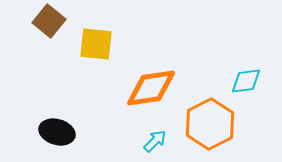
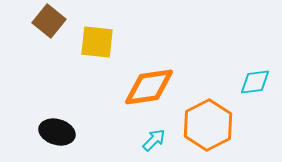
yellow square: moved 1 px right, 2 px up
cyan diamond: moved 9 px right, 1 px down
orange diamond: moved 2 px left, 1 px up
orange hexagon: moved 2 px left, 1 px down
cyan arrow: moved 1 px left, 1 px up
